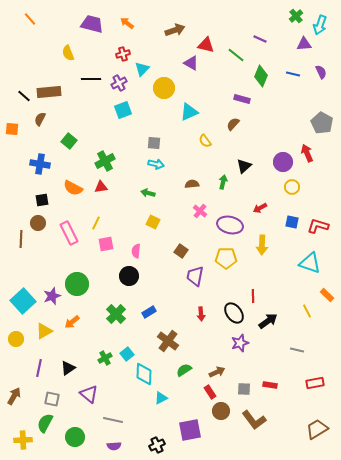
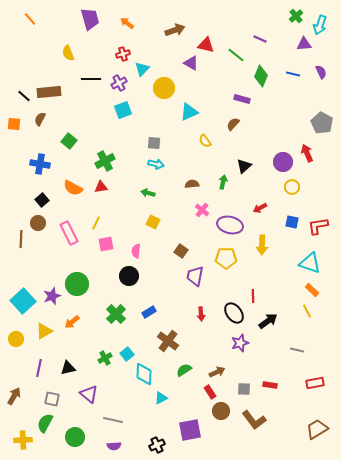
purple trapezoid at (92, 24): moved 2 px left, 5 px up; rotated 60 degrees clockwise
orange square at (12, 129): moved 2 px right, 5 px up
black square at (42, 200): rotated 32 degrees counterclockwise
pink cross at (200, 211): moved 2 px right, 1 px up
red L-shape at (318, 226): rotated 25 degrees counterclockwise
orange rectangle at (327, 295): moved 15 px left, 5 px up
black triangle at (68, 368): rotated 21 degrees clockwise
